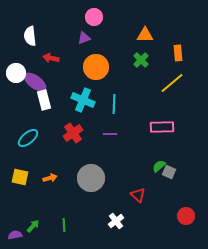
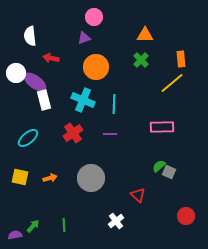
orange rectangle: moved 3 px right, 6 px down
